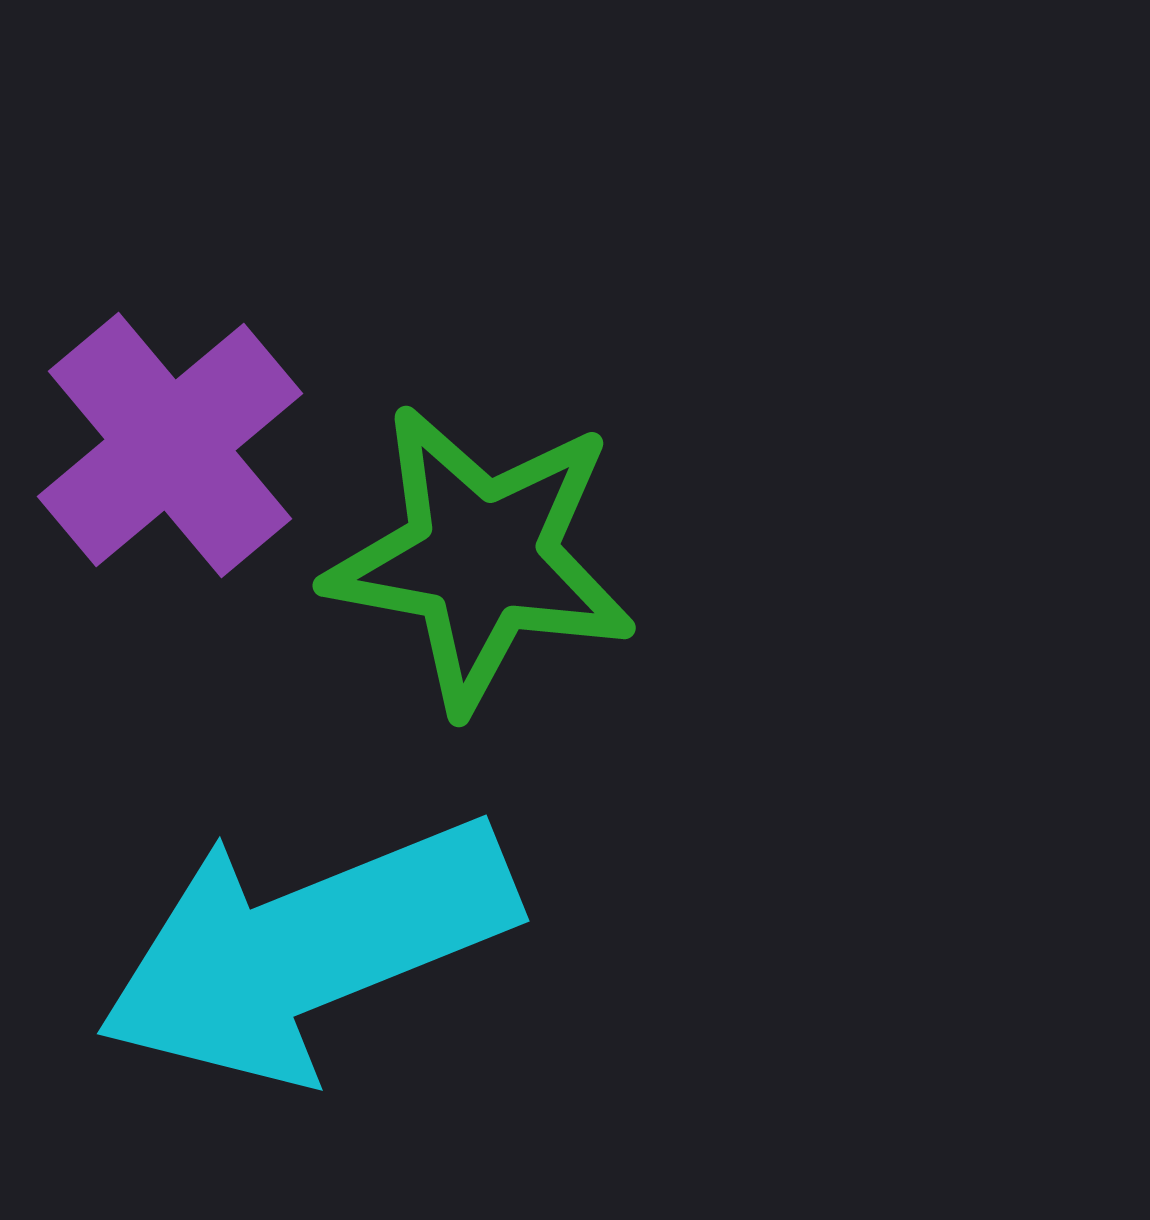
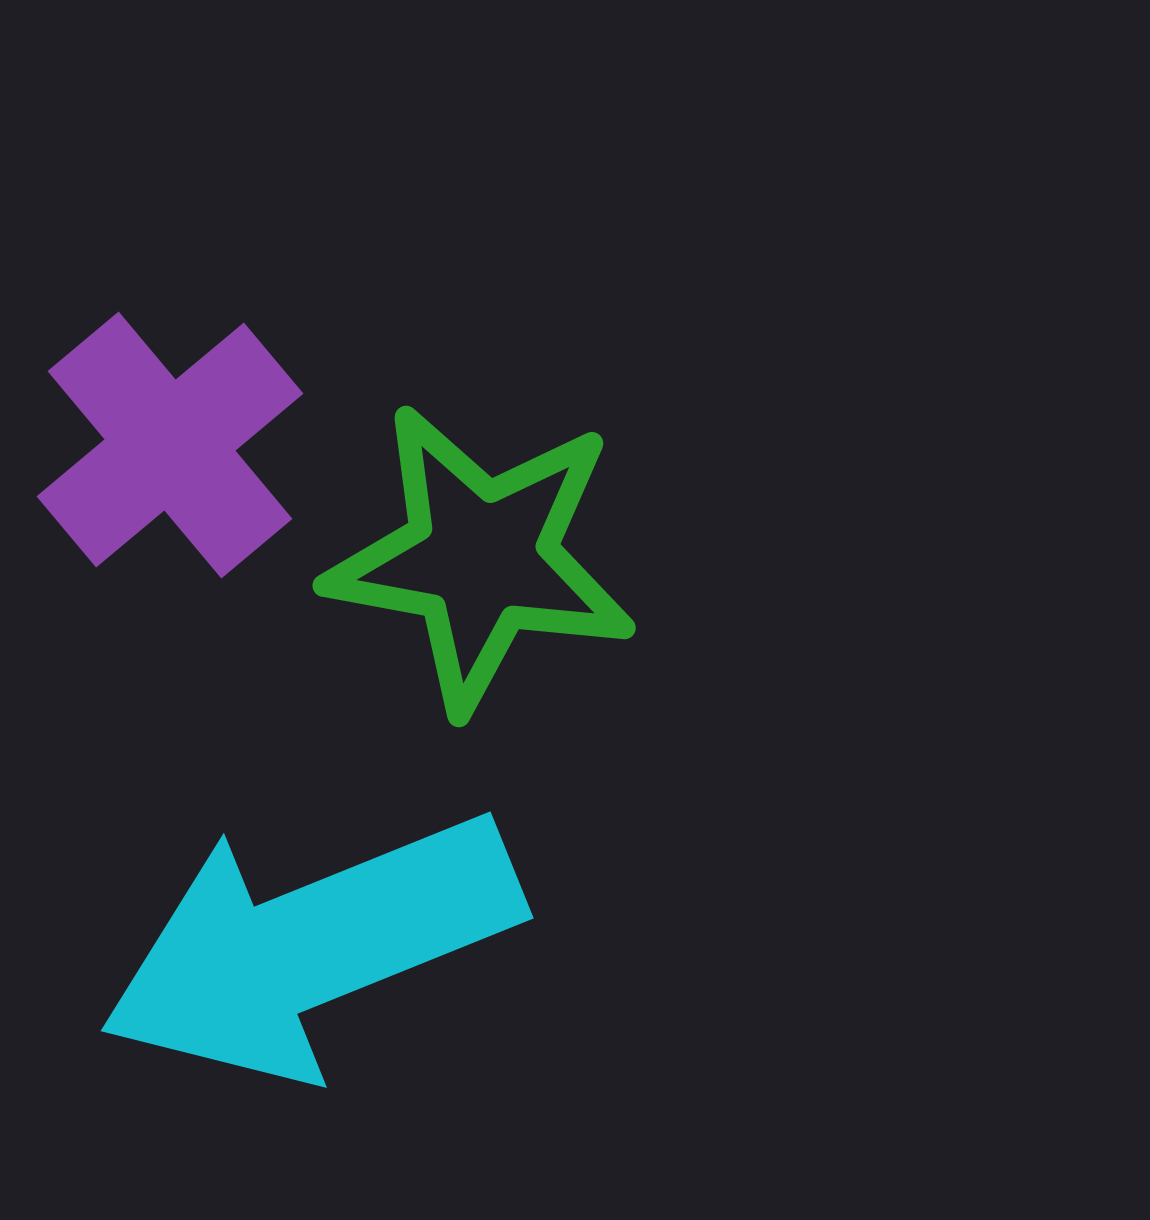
cyan arrow: moved 4 px right, 3 px up
